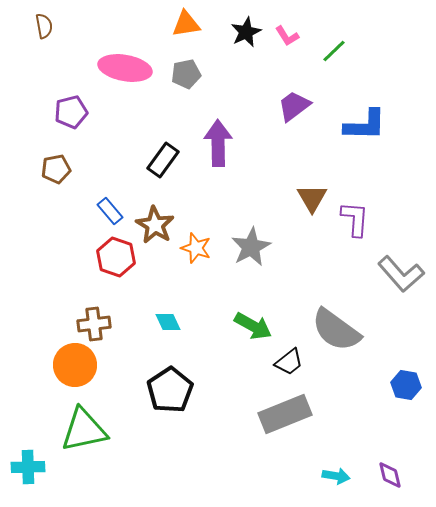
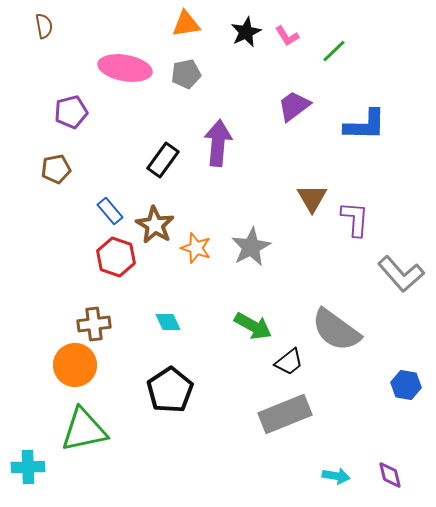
purple arrow: rotated 6 degrees clockwise
